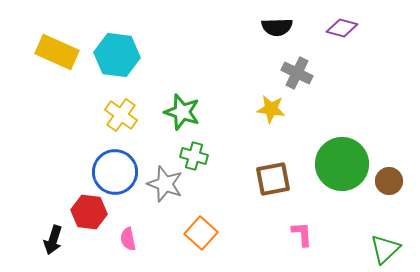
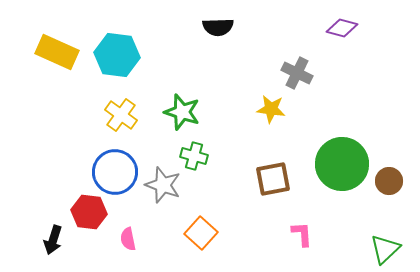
black semicircle: moved 59 px left
gray star: moved 2 px left, 1 px down
